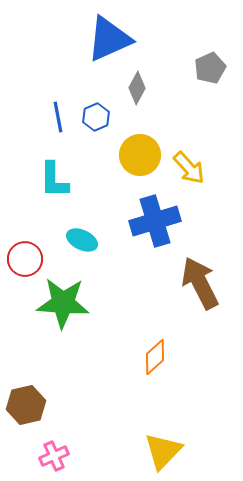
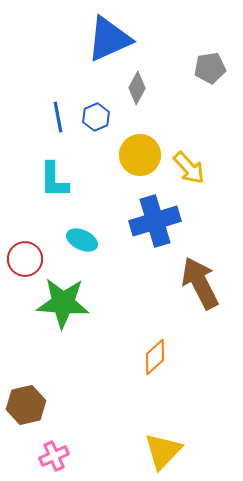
gray pentagon: rotated 16 degrees clockwise
